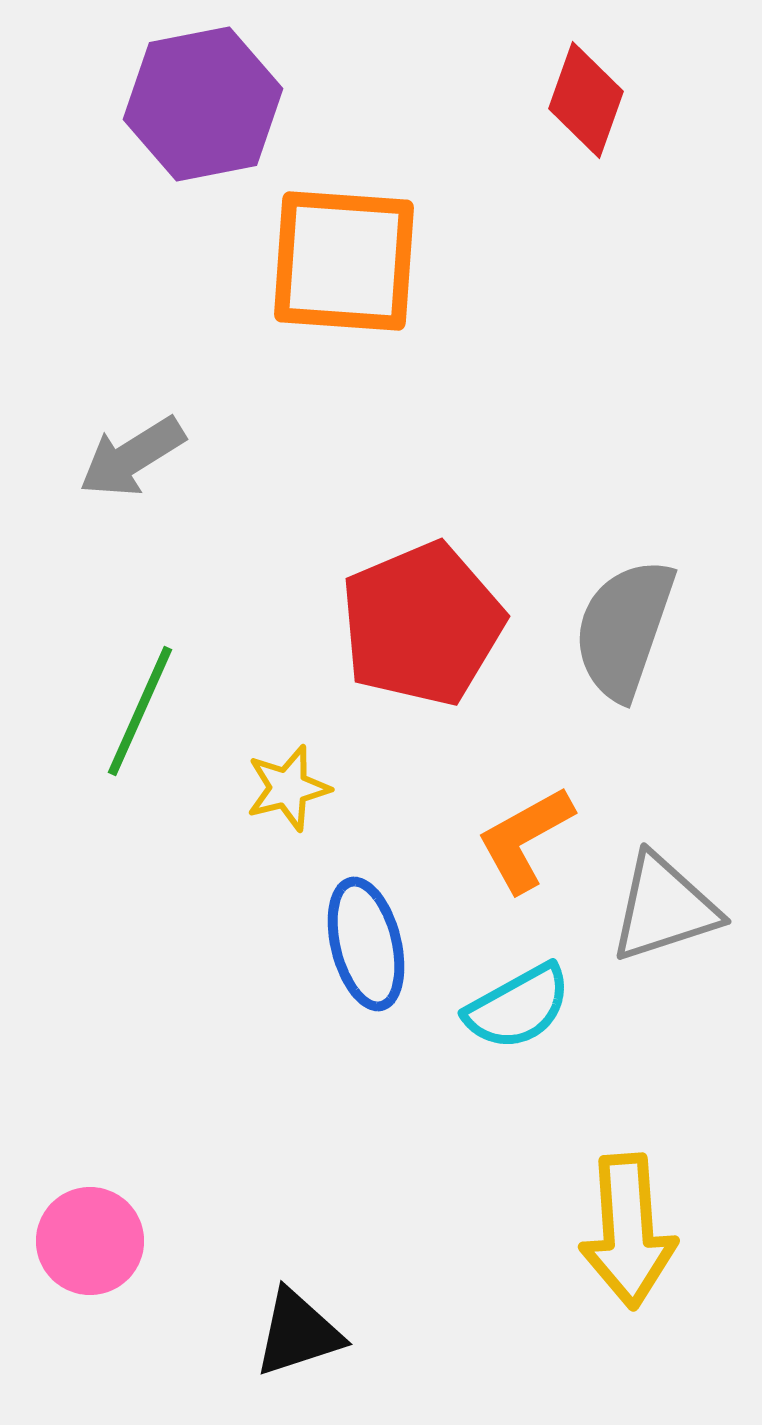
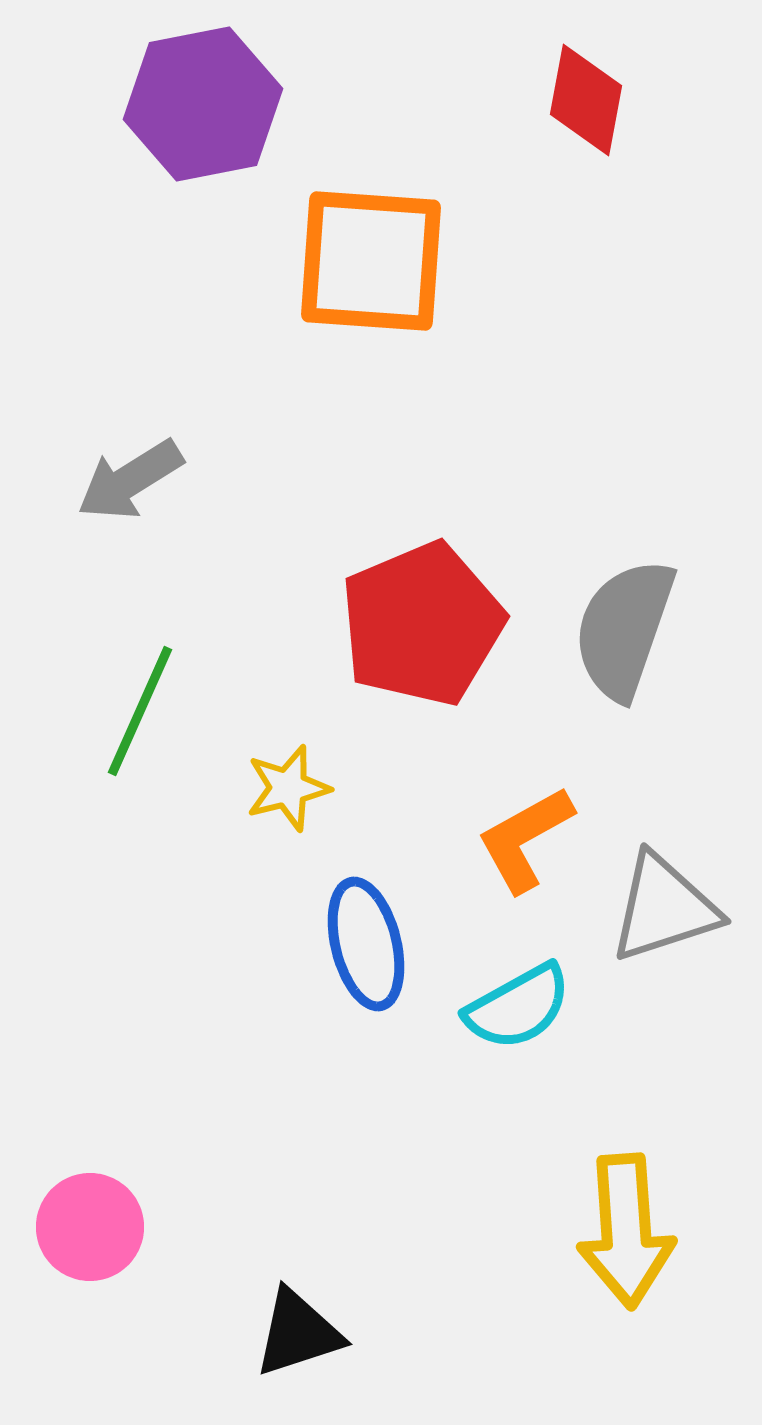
red diamond: rotated 9 degrees counterclockwise
orange square: moved 27 px right
gray arrow: moved 2 px left, 23 px down
yellow arrow: moved 2 px left
pink circle: moved 14 px up
